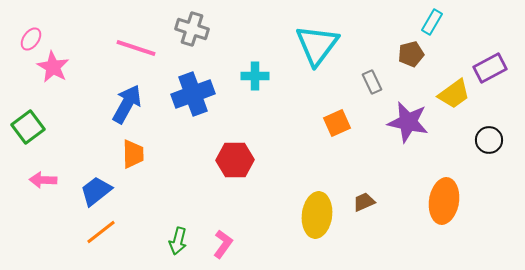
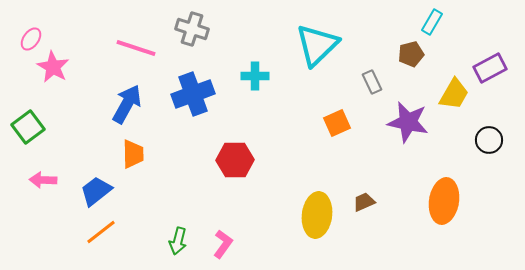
cyan triangle: rotated 9 degrees clockwise
yellow trapezoid: rotated 24 degrees counterclockwise
